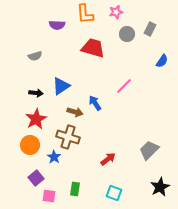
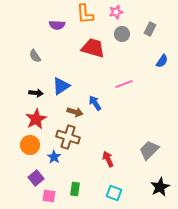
gray circle: moved 5 px left
gray semicircle: rotated 72 degrees clockwise
pink line: moved 2 px up; rotated 24 degrees clockwise
red arrow: rotated 77 degrees counterclockwise
